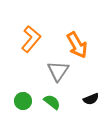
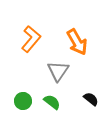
orange arrow: moved 3 px up
black semicircle: rotated 119 degrees counterclockwise
